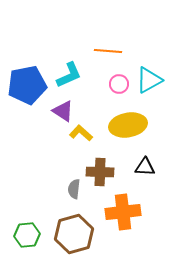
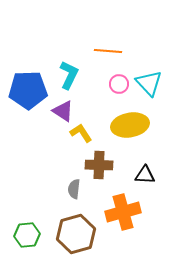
cyan L-shape: rotated 40 degrees counterclockwise
cyan triangle: moved 3 px down; rotated 44 degrees counterclockwise
blue pentagon: moved 1 px right, 5 px down; rotated 9 degrees clockwise
yellow ellipse: moved 2 px right
yellow L-shape: rotated 15 degrees clockwise
black triangle: moved 8 px down
brown cross: moved 1 px left, 7 px up
orange cross: rotated 8 degrees counterclockwise
brown hexagon: moved 2 px right
